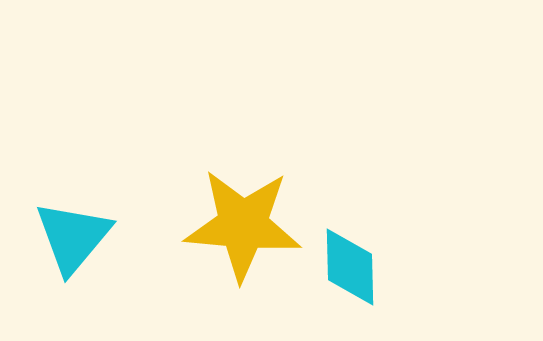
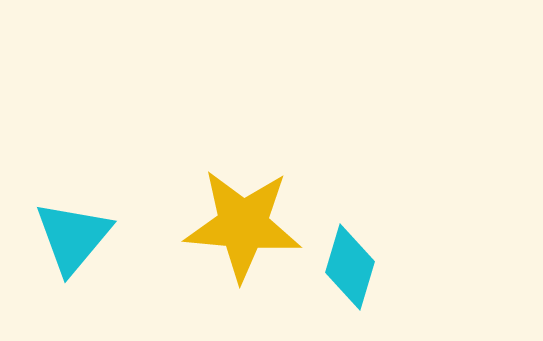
cyan diamond: rotated 18 degrees clockwise
